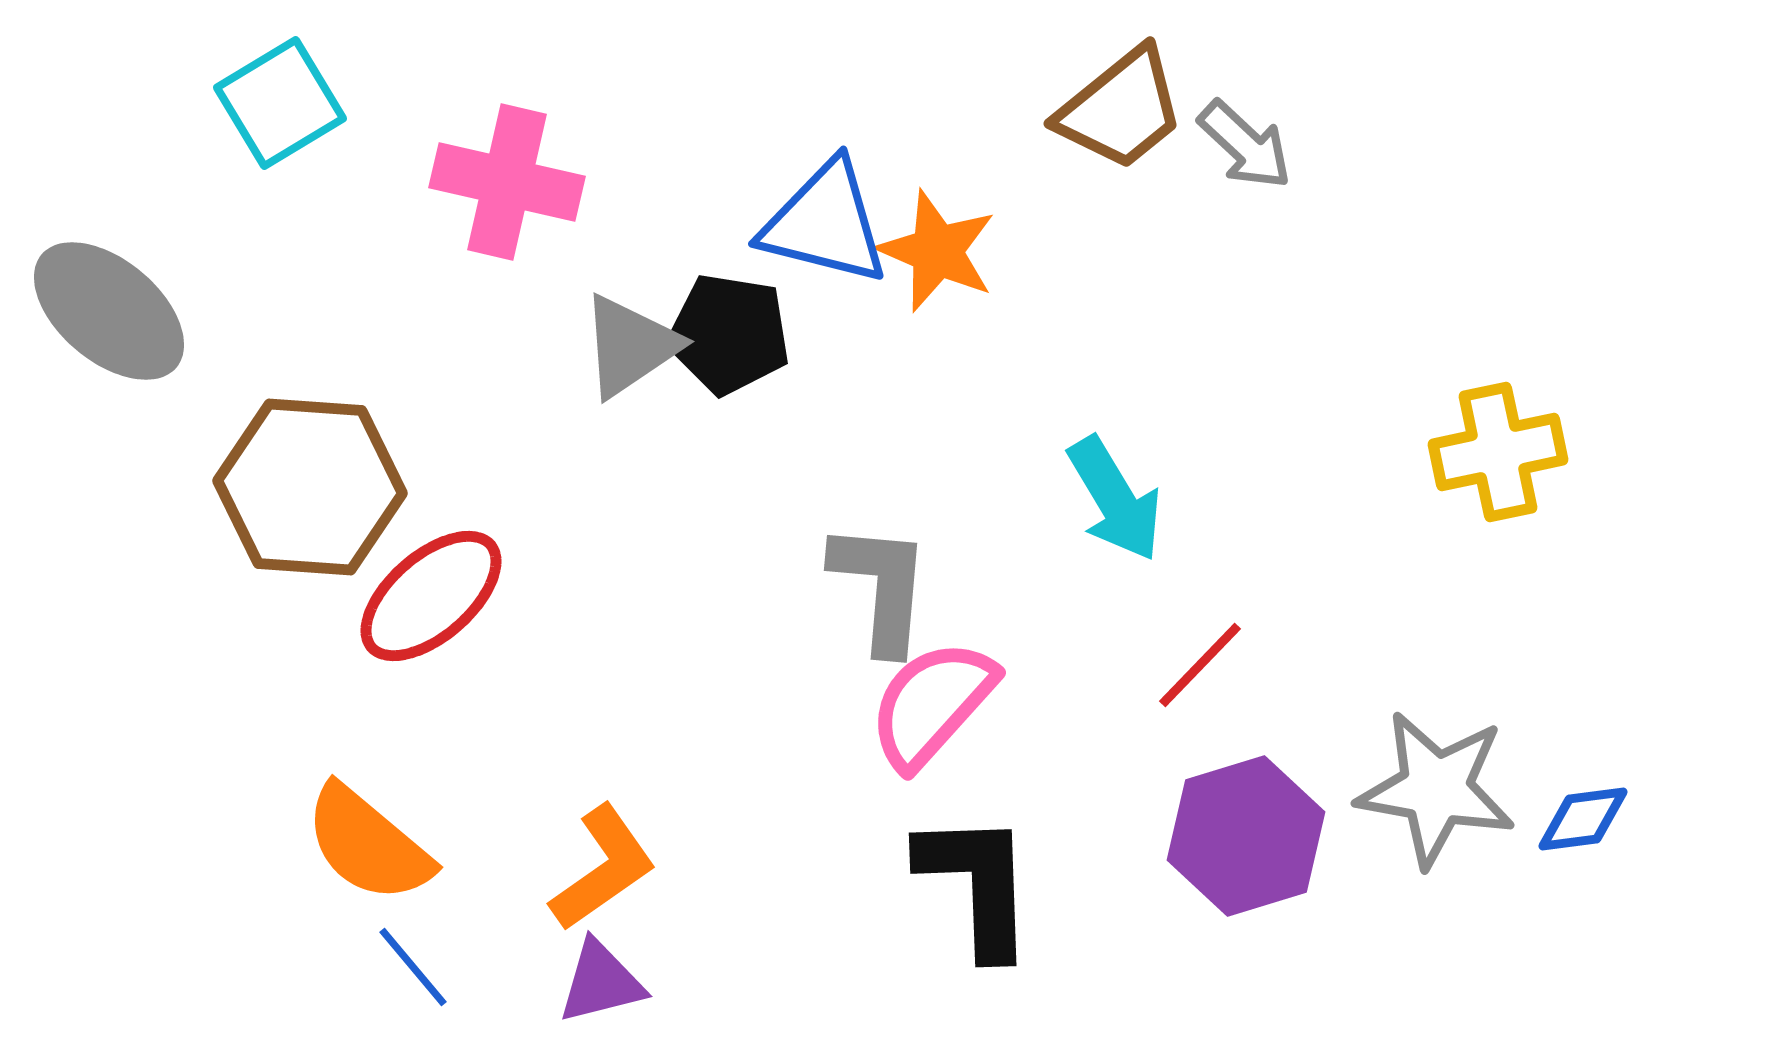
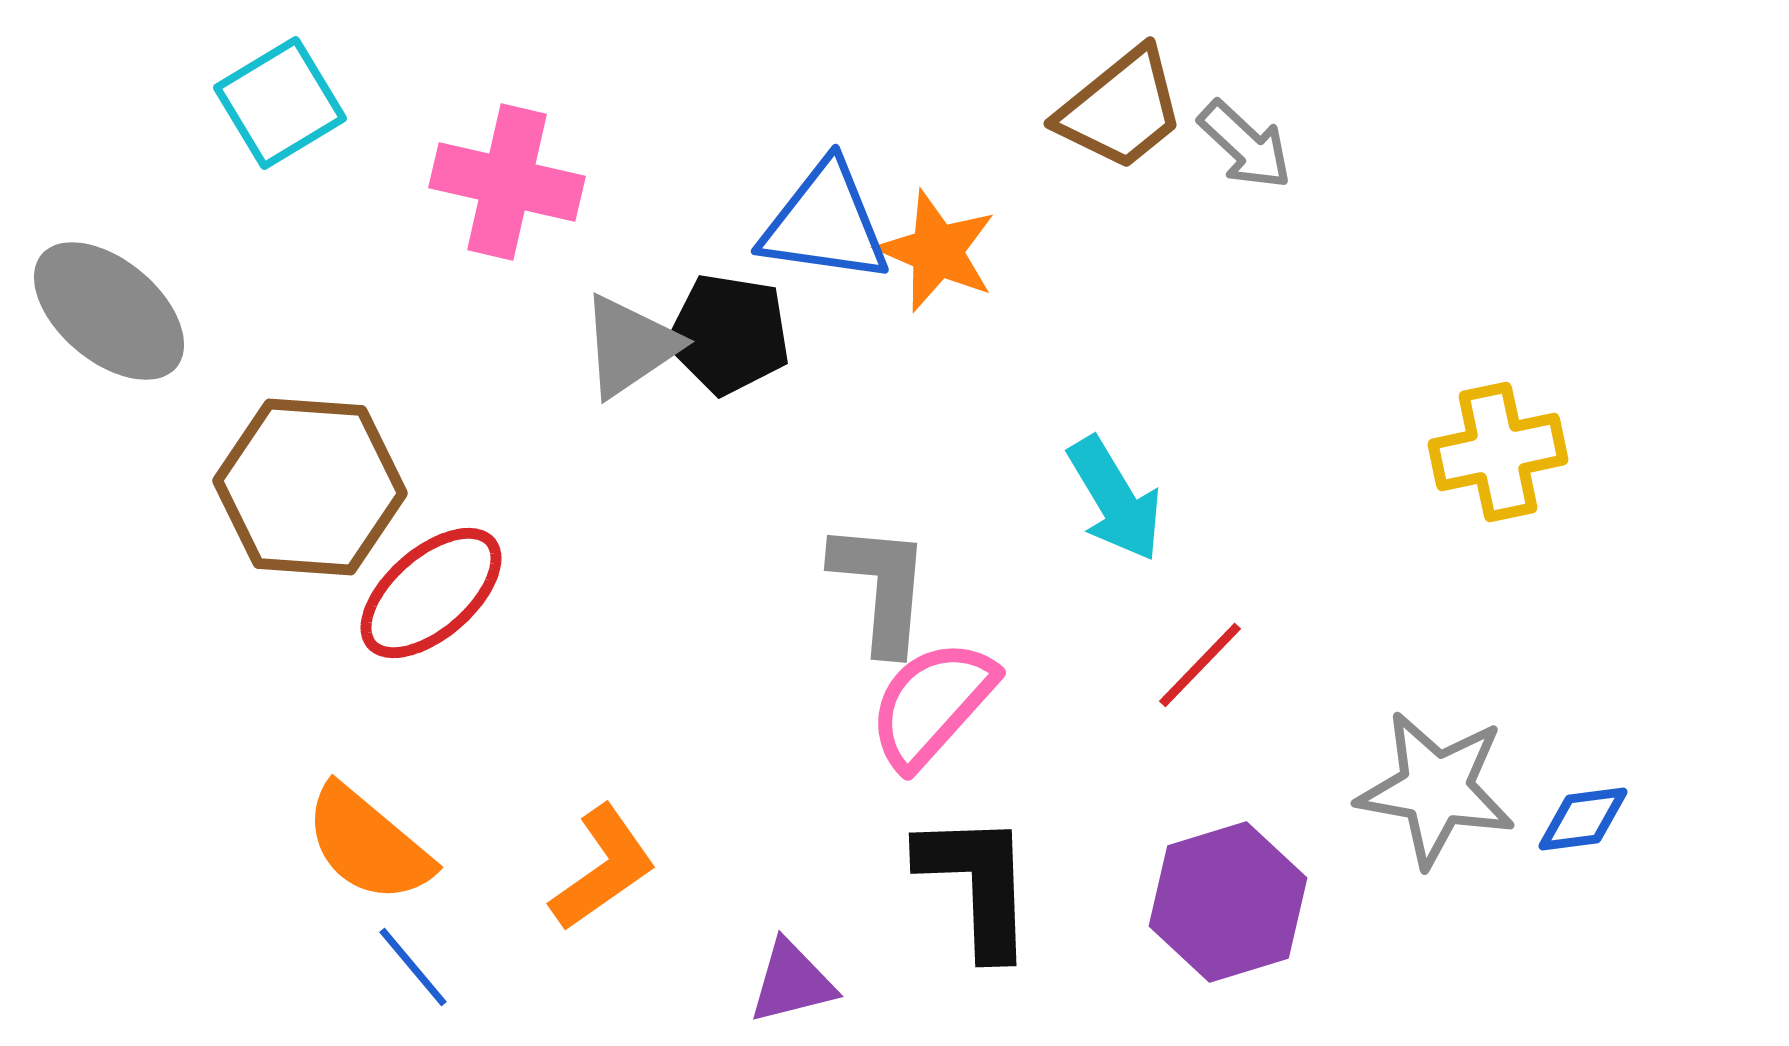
blue triangle: rotated 6 degrees counterclockwise
red ellipse: moved 3 px up
purple hexagon: moved 18 px left, 66 px down
purple triangle: moved 191 px right
